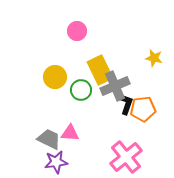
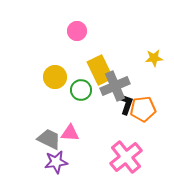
yellow star: rotated 18 degrees counterclockwise
